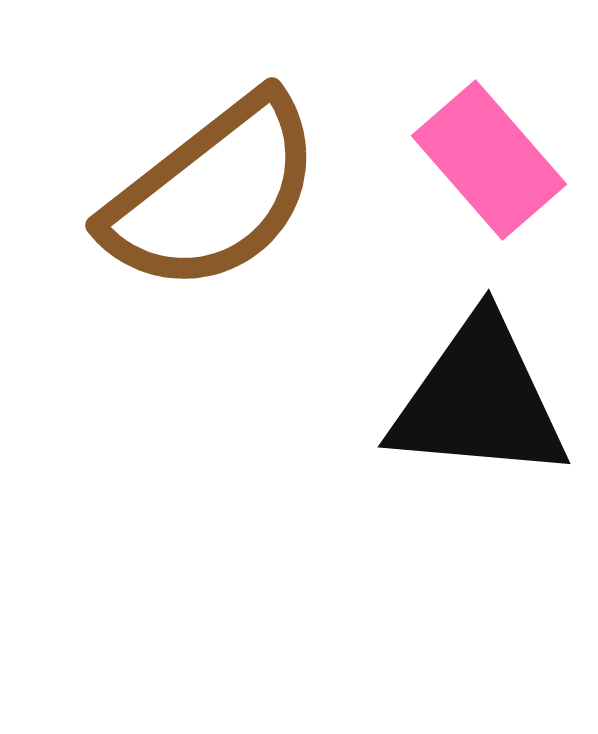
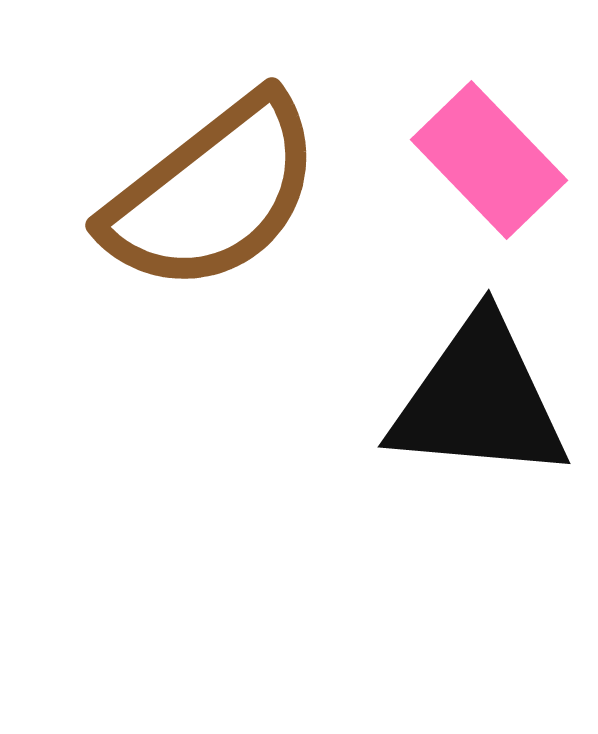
pink rectangle: rotated 3 degrees counterclockwise
